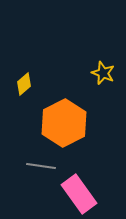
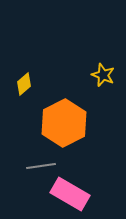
yellow star: moved 2 px down
gray line: rotated 16 degrees counterclockwise
pink rectangle: moved 9 px left; rotated 24 degrees counterclockwise
